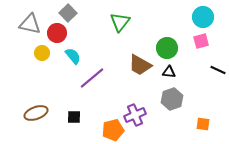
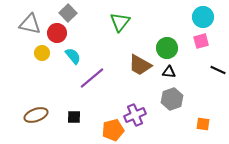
brown ellipse: moved 2 px down
